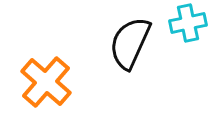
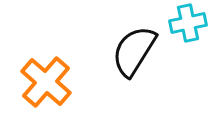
black semicircle: moved 4 px right, 8 px down; rotated 8 degrees clockwise
